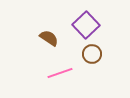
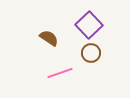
purple square: moved 3 px right
brown circle: moved 1 px left, 1 px up
